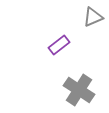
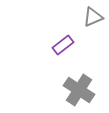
purple rectangle: moved 4 px right
